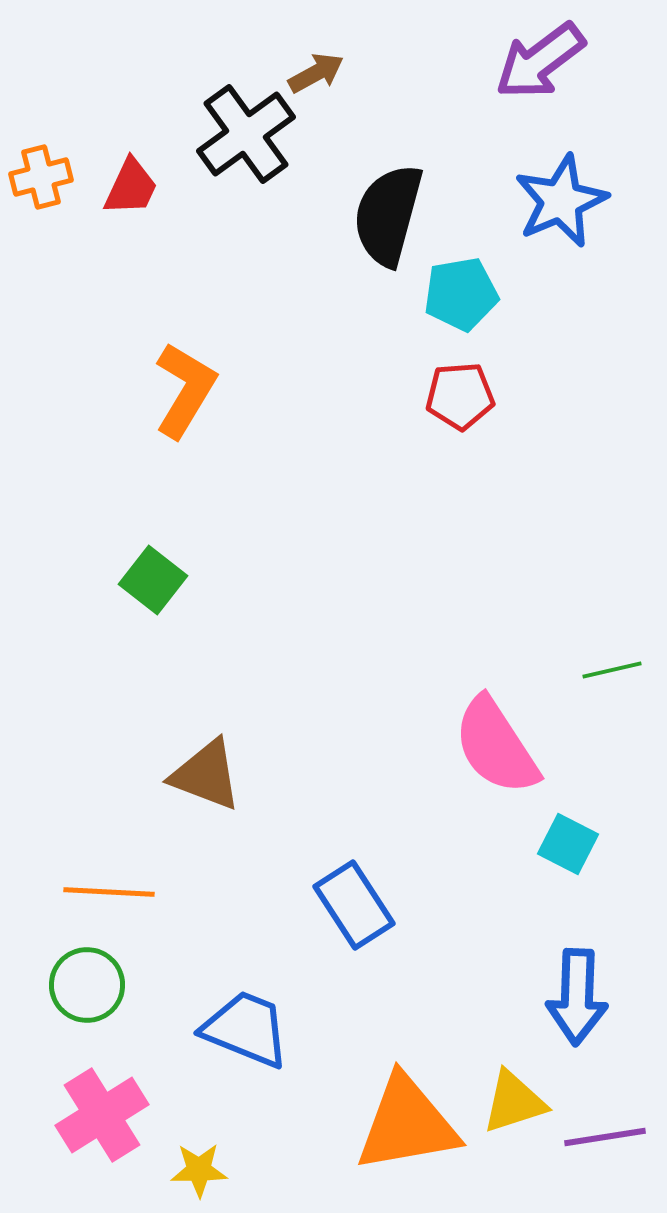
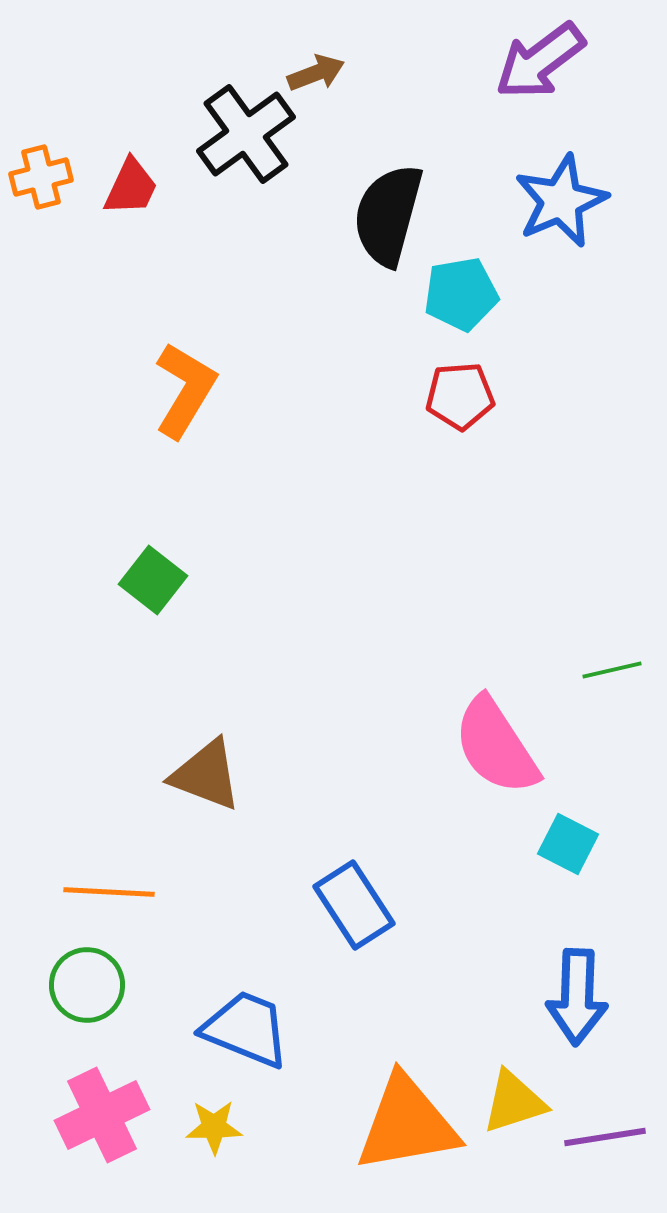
brown arrow: rotated 8 degrees clockwise
pink cross: rotated 6 degrees clockwise
yellow star: moved 15 px right, 43 px up
